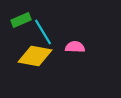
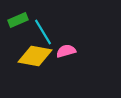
green rectangle: moved 3 px left
pink semicircle: moved 9 px left, 4 px down; rotated 18 degrees counterclockwise
